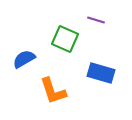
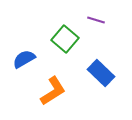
green square: rotated 16 degrees clockwise
blue rectangle: rotated 28 degrees clockwise
orange L-shape: rotated 104 degrees counterclockwise
